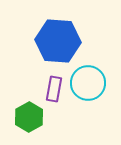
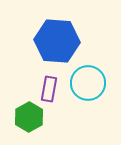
blue hexagon: moved 1 px left
purple rectangle: moved 5 px left
